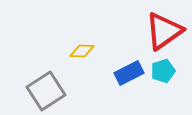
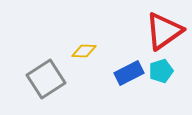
yellow diamond: moved 2 px right
cyan pentagon: moved 2 px left
gray square: moved 12 px up
